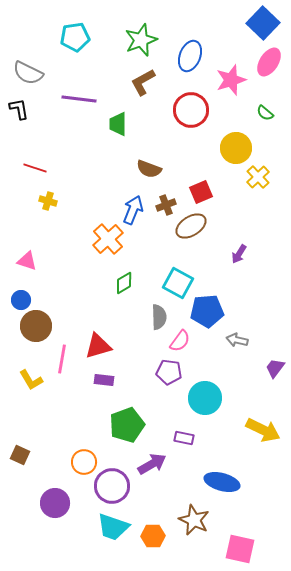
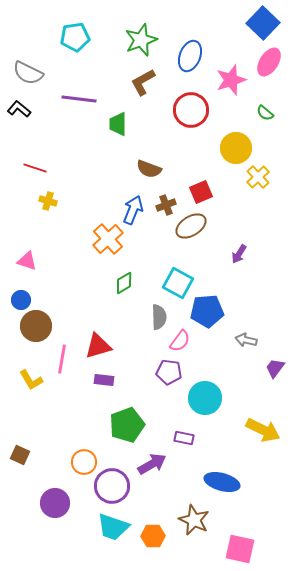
black L-shape at (19, 109): rotated 40 degrees counterclockwise
gray arrow at (237, 340): moved 9 px right
